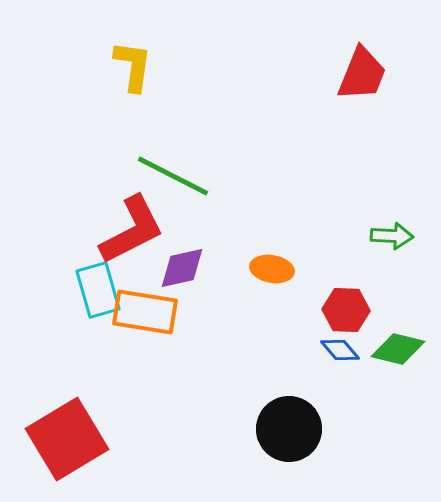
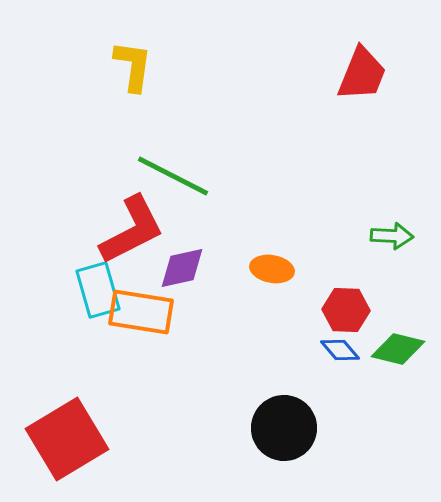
orange rectangle: moved 4 px left
black circle: moved 5 px left, 1 px up
